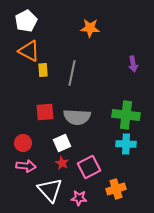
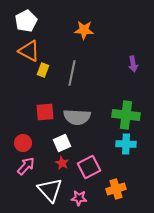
orange star: moved 6 px left, 2 px down
yellow rectangle: rotated 24 degrees clockwise
pink arrow: rotated 54 degrees counterclockwise
